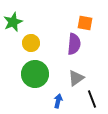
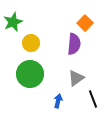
orange square: rotated 35 degrees clockwise
green circle: moved 5 px left
black line: moved 1 px right
